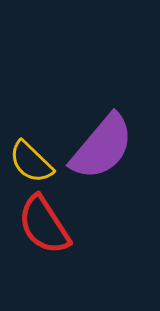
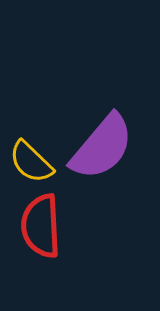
red semicircle: moved 3 px left, 1 px down; rotated 30 degrees clockwise
